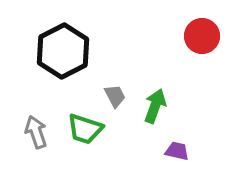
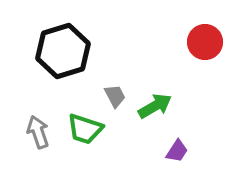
red circle: moved 3 px right, 6 px down
black hexagon: rotated 10 degrees clockwise
green arrow: rotated 40 degrees clockwise
gray arrow: moved 2 px right
purple trapezoid: rotated 110 degrees clockwise
